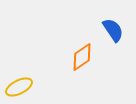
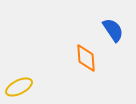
orange diamond: moved 4 px right, 1 px down; rotated 60 degrees counterclockwise
